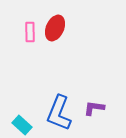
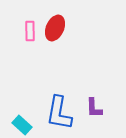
pink rectangle: moved 1 px up
purple L-shape: rotated 100 degrees counterclockwise
blue L-shape: rotated 12 degrees counterclockwise
